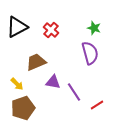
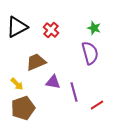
purple line: rotated 18 degrees clockwise
